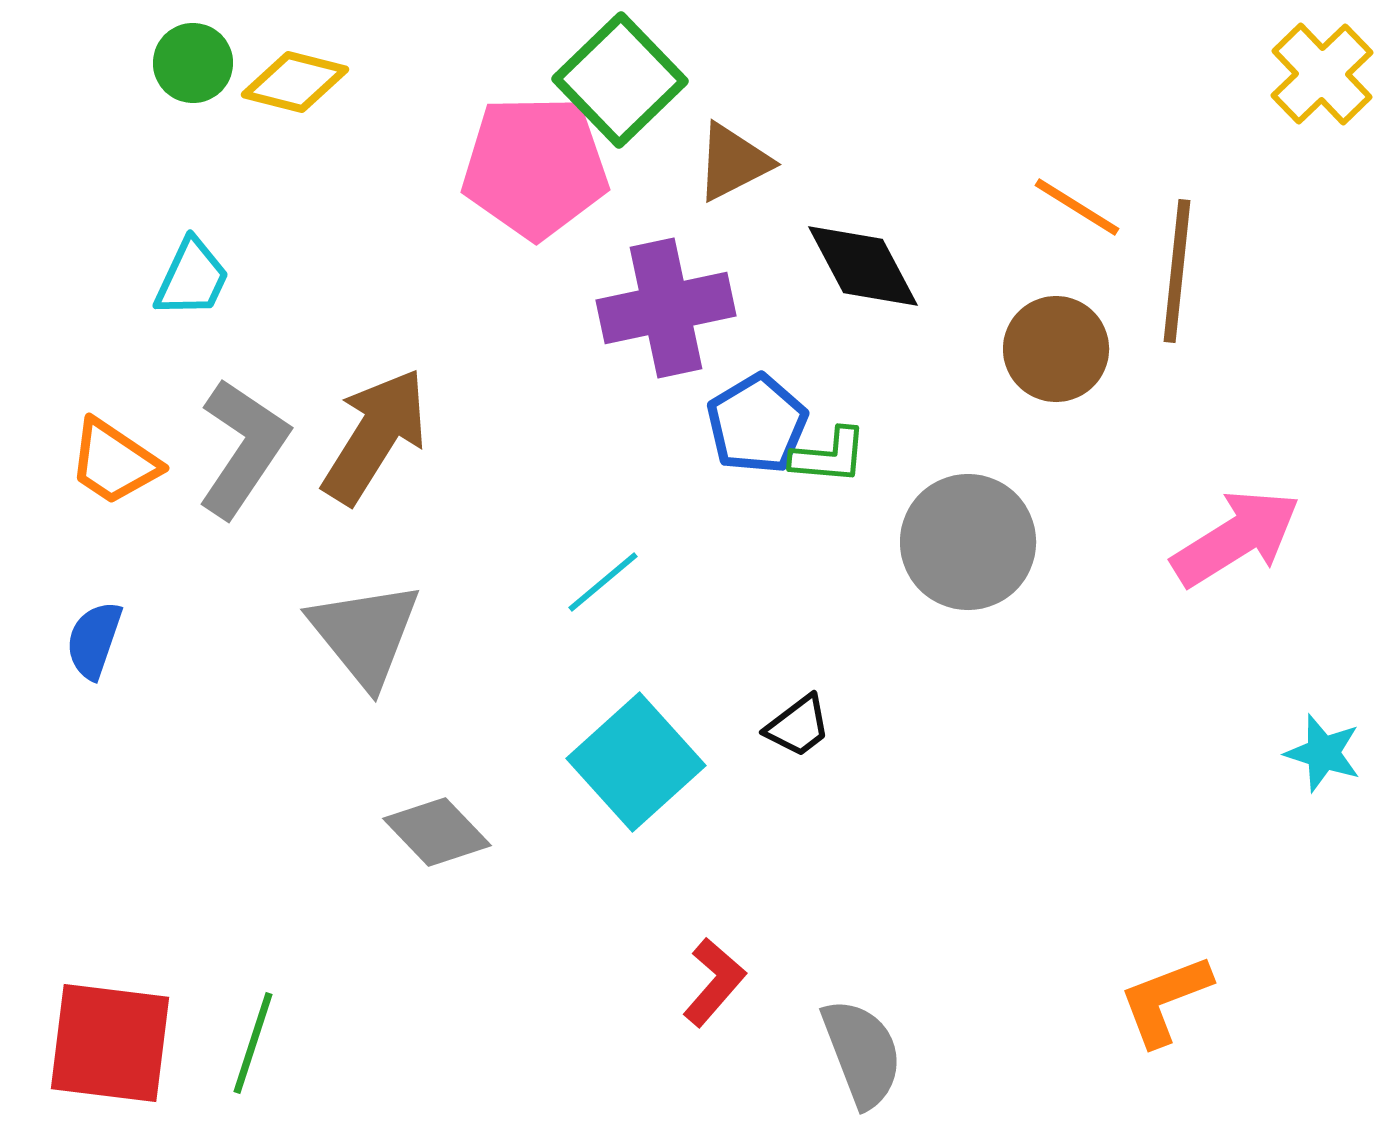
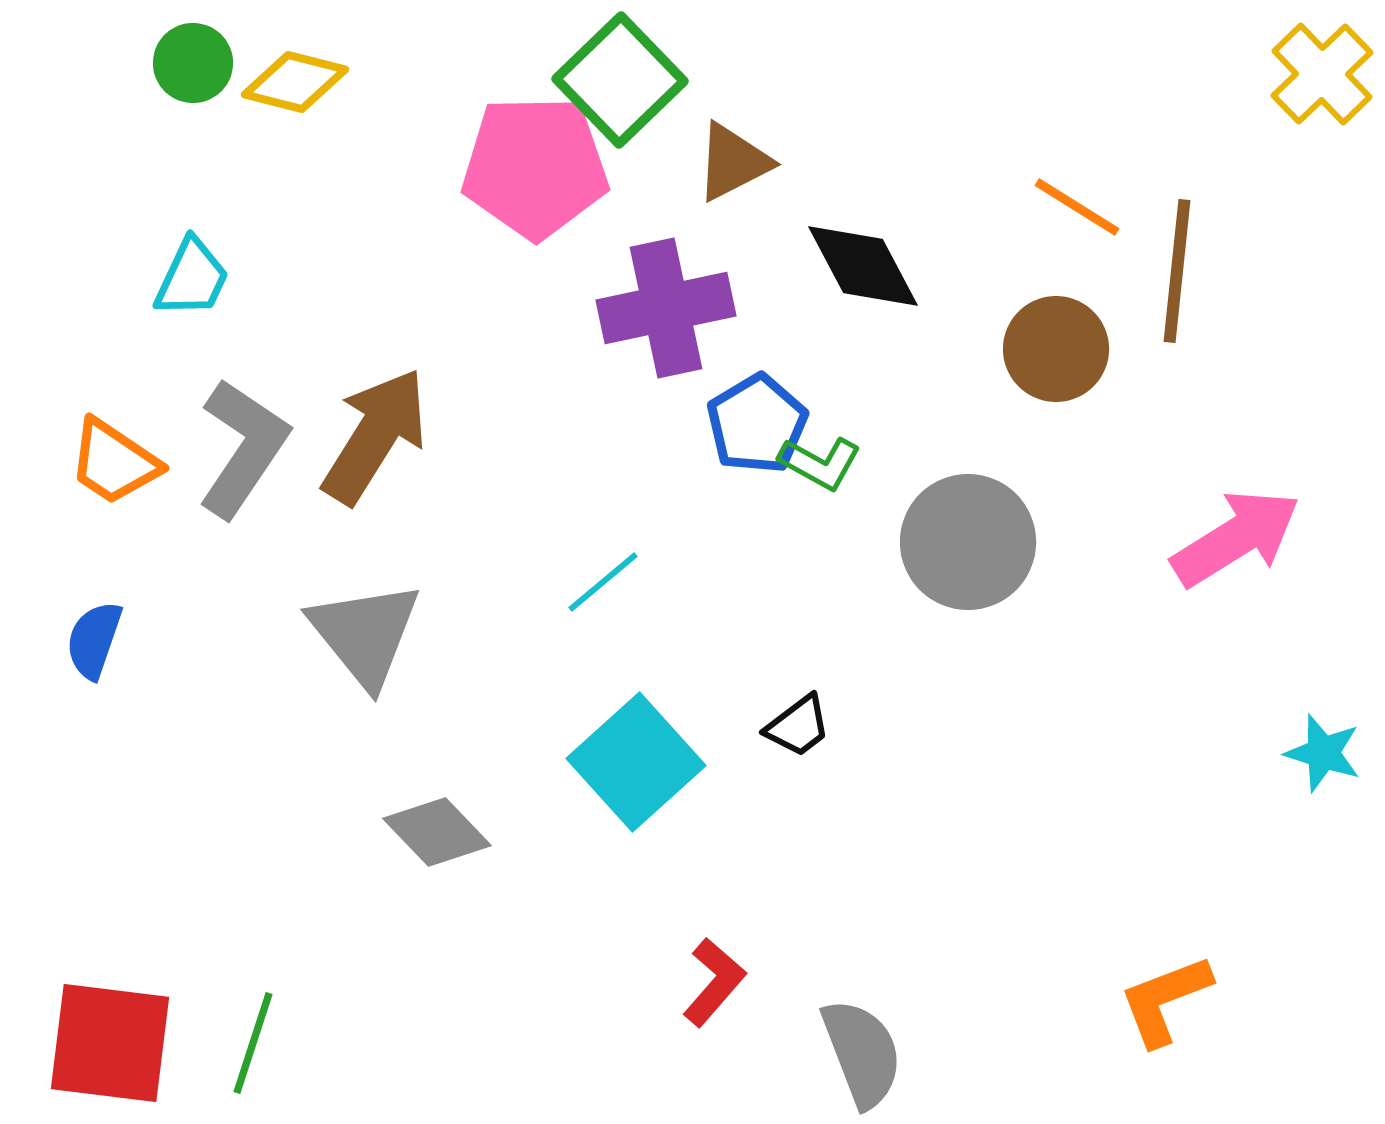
green L-shape: moved 9 px left, 7 px down; rotated 24 degrees clockwise
